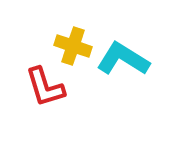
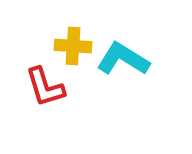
yellow cross: rotated 15 degrees counterclockwise
